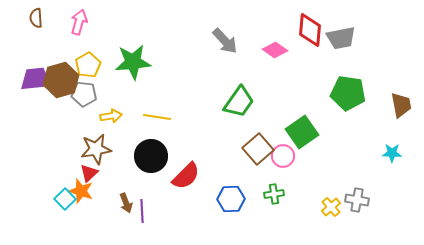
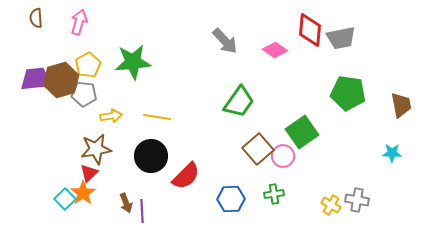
orange star: moved 2 px right, 2 px down; rotated 20 degrees clockwise
yellow cross: moved 2 px up; rotated 18 degrees counterclockwise
